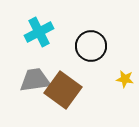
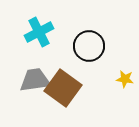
black circle: moved 2 px left
brown square: moved 2 px up
